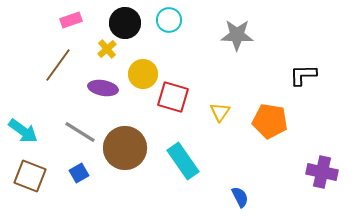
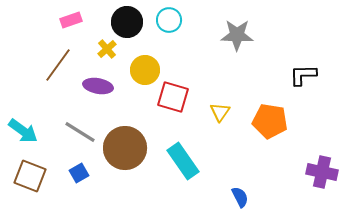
black circle: moved 2 px right, 1 px up
yellow circle: moved 2 px right, 4 px up
purple ellipse: moved 5 px left, 2 px up
